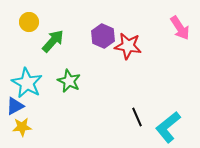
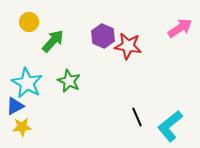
pink arrow: rotated 90 degrees counterclockwise
cyan L-shape: moved 2 px right, 1 px up
